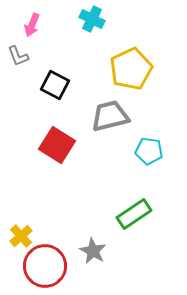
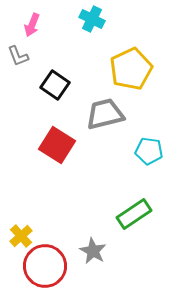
black square: rotated 8 degrees clockwise
gray trapezoid: moved 5 px left, 2 px up
